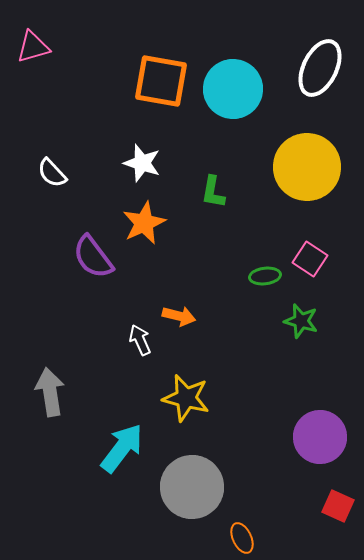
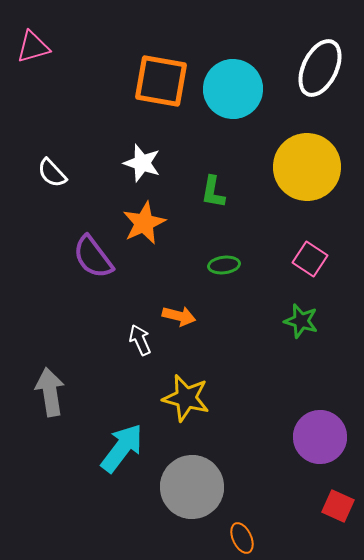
green ellipse: moved 41 px left, 11 px up
